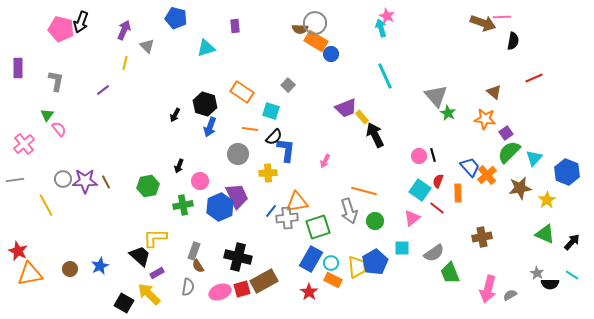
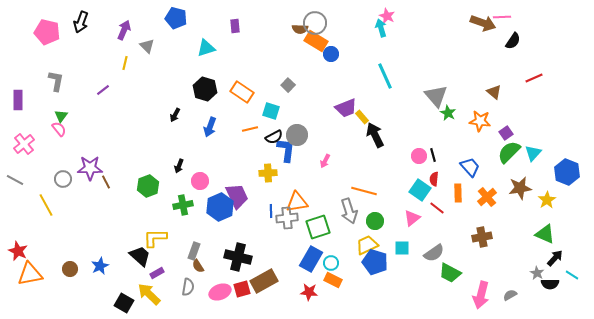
pink pentagon at (61, 29): moved 14 px left, 3 px down
black semicircle at (513, 41): rotated 24 degrees clockwise
purple rectangle at (18, 68): moved 32 px down
black hexagon at (205, 104): moved 15 px up
green triangle at (47, 115): moved 14 px right, 1 px down
orange star at (485, 119): moved 5 px left, 2 px down
orange line at (250, 129): rotated 21 degrees counterclockwise
black semicircle at (274, 137): rotated 18 degrees clockwise
gray circle at (238, 154): moved 59 px right, 19 px up
cyan triangle at (534, 158): moved 1 px left, 5 px up
orange cross at (487, 175): moved 22 px down
gray line at (15, 180): rotated 36 degrees clockwise
purple star at (85, 181): moved 5 px right, 13 px up
red semicircle at (438, 181): moved 4 px left, 2 px up; rotated 16 degrees counterclockwise
green hexagon at (148, 186): rotated 10 degrees counterclockwise
blue line at (271, 211): rotated 40 degrees counterclockwise
black arrow at (572, 242): moved 17 px left, 16 px down
blue pentagon at (375, 262): rotated 25 degrees counterclockwise
yellow trapezoid at (357, 267): moved 10 px right, 22 px up; rotated 110 degrees counterclockwise
green trapezoid at (450, 273): rotated 40 degrees counterclockwise
pink arrow at (488, 289): moved 7 px left, 6 px down
red star at (309, 292): rotated 30 degrees counterclockwise
